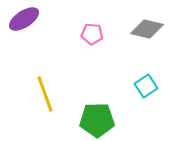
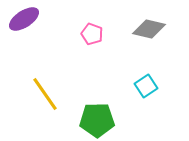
gray diamond: moved 2 px right
pink pentagon: rotated 15 degrees clockwise
yellow line: rotated 15 degrees counterclockwise
